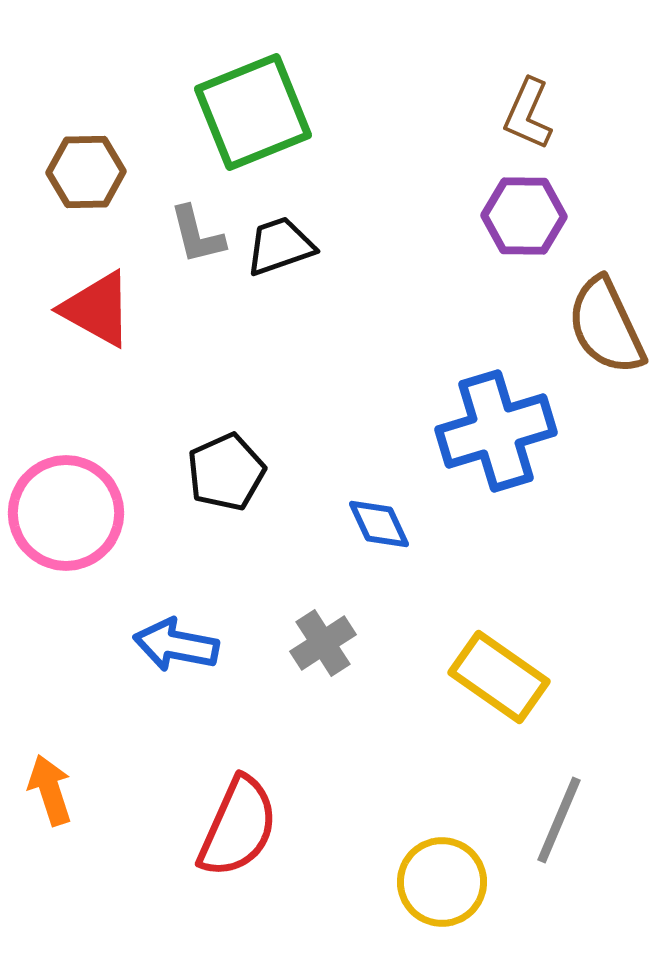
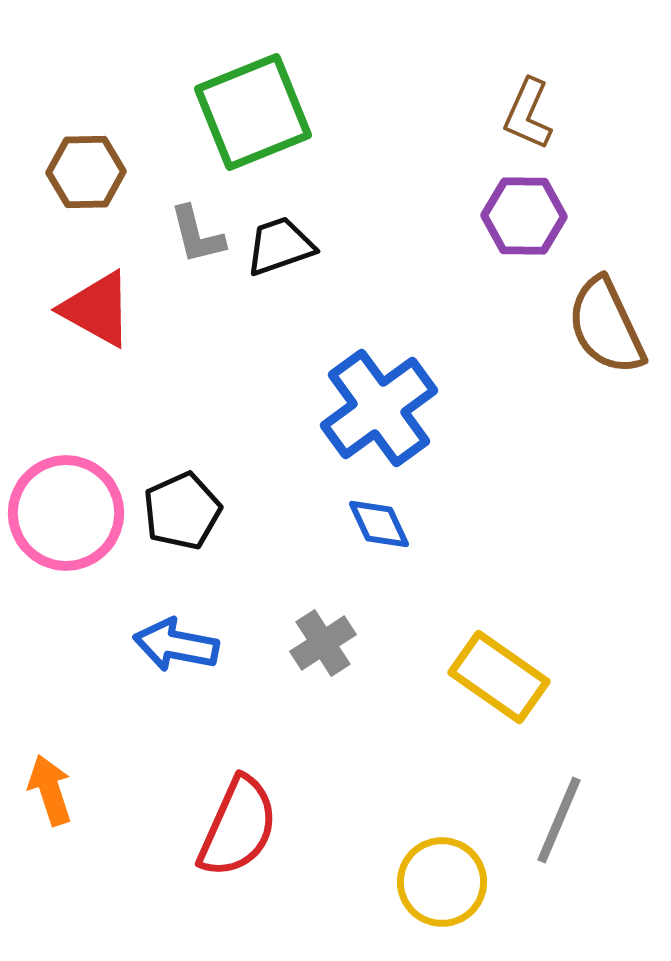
blue cross: moved 117 px left, 23 px up; rotated 19 degrees counterclockwise
black pentagon: moved 44 px left, 39 px down
